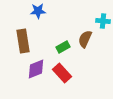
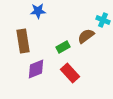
cyan cross: moved 1 px up; rotated 16 degrees clockwise
brown semicircle: moved 1 px right, 3 px up; rotated 30 degrees clockwise
red rectangle: moved 8 px right
